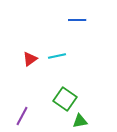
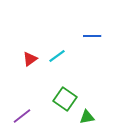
blue line: moved 15 px right, 16 px down
cyan line: rotated 24 degrees counterclockwise
purple line: rotated 24 degrees clockwise
green triangle: moved 7 px right, 4 px up
